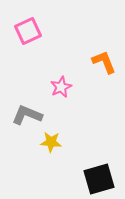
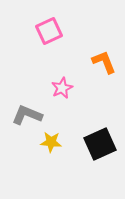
pink square: moved 21 px right
pink star: moved 1 px right, 1 px down
black square: moved 1 px right, 35 px up; rotated 8 degrees counterclockwise
